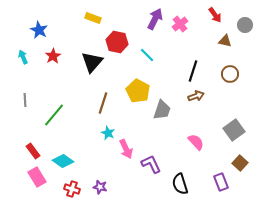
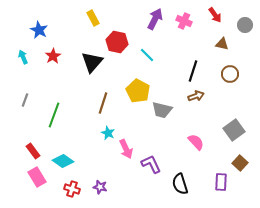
yellow rectangle: rotated 42 degrees clockwise
pink cross: moved 4 px right, 3 px up; rotated 28 degrees counterclockwise
brown triangle: moved 3 px left, 3 px down
gray line: rotated 24 degrees clockwise
gray trapezoid: rotated 85 degrees clockwise
green line: rotated 20 degrees counterclockwise
purple rectangle: rotated 24 degrees clockwise
